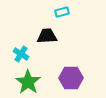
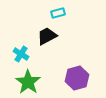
cyan rectangle: moved 4 px left, 1 px down
black trapezoid: rotated 25 degrees counterclockwise
purple hexagon: moved 6 px right; rotated 15 degrees counterclockwise
